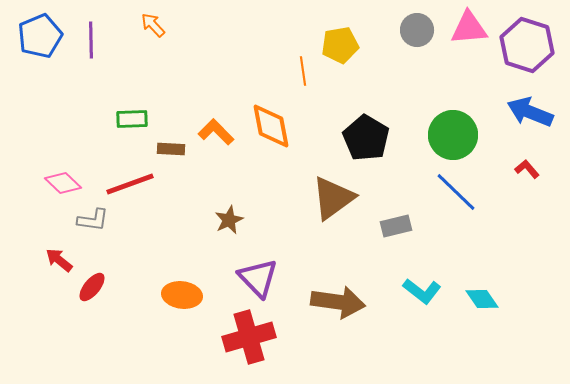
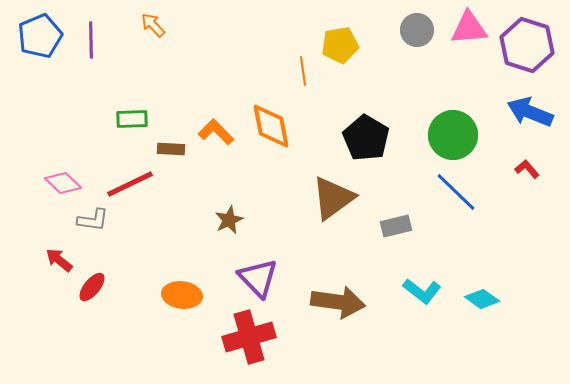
red line: rotated 6 degrees counterclockwise
cyan diamond: rotated 20 degrees counterclockwise
